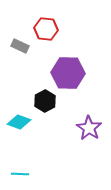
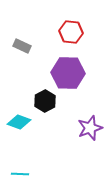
red hexagon: moved 25 px right, 3 px down
gray rectangle: moved 2 px right
purple star: moved 1 px right; rotated 20 degrees clockwise
